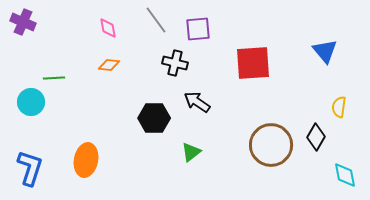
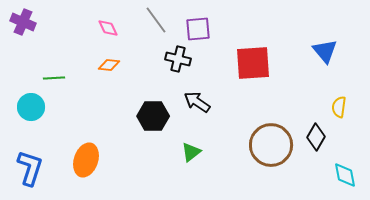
pink diamond: rotated 15 degrees counterclockwise
black cross: moved 3 px right, 4 px up
cyan circle: moved 5 px down
black hexagon: moved 1 px left, 2 px up
orange ellipse: rotated 8 degrees clockwise
